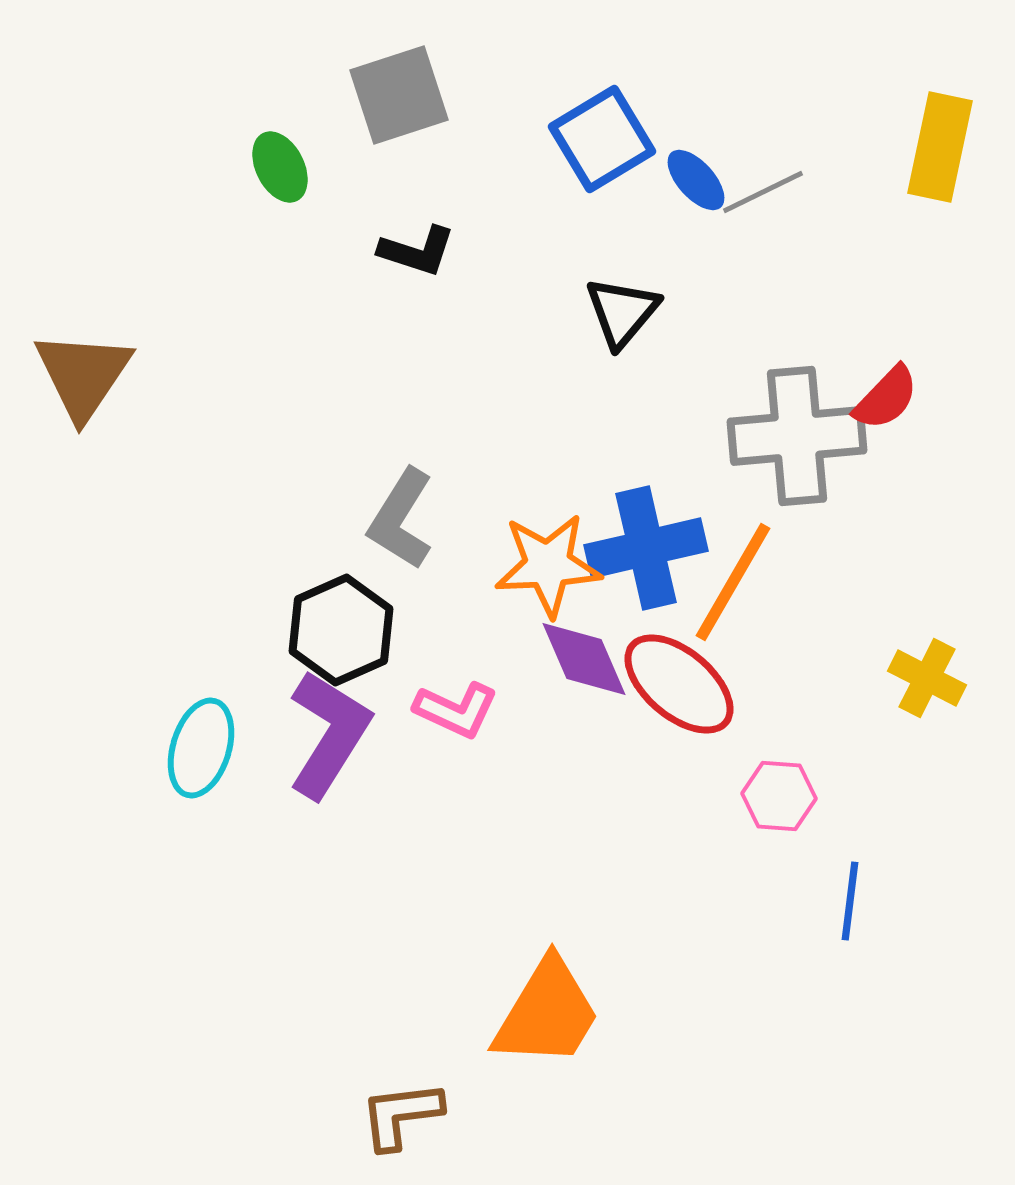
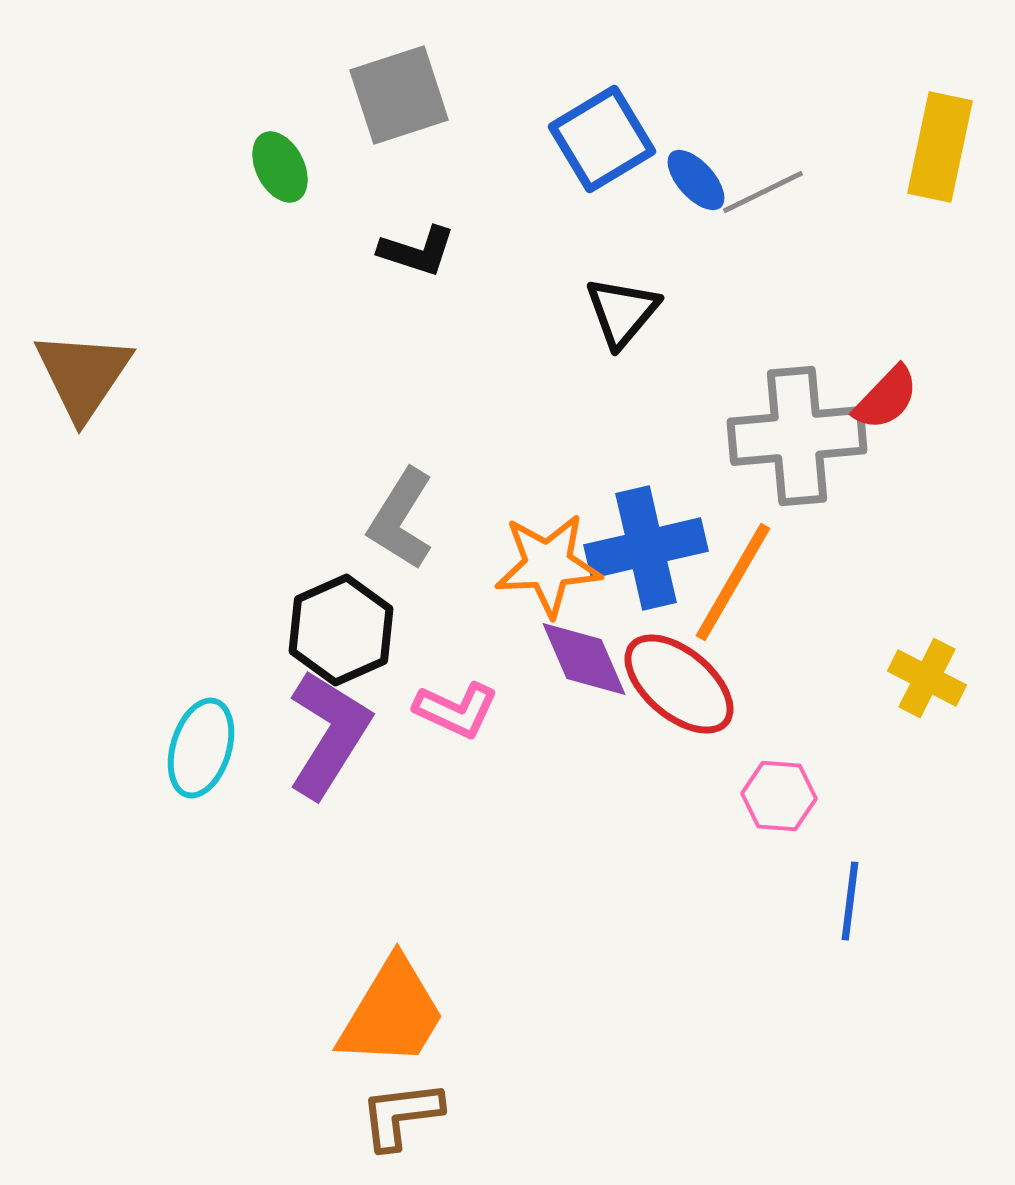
orange trapezoid: moved 155 px left
